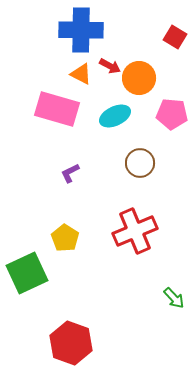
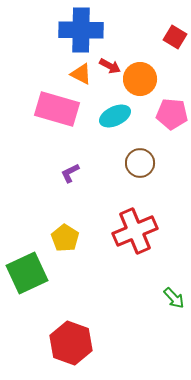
orange circle: moved 1 px right, 1 px down
